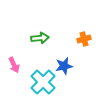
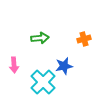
pink arrow: rotated 21 degrees clockwise
